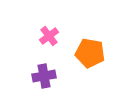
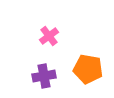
orange pentagon: moved 2 px left, 16 px down
